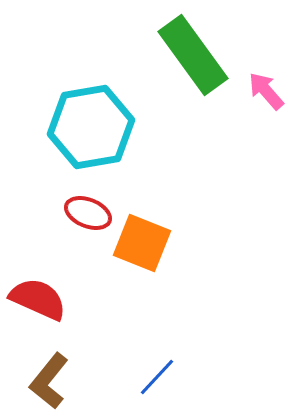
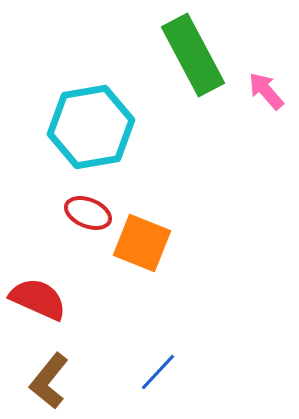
green rectangle: rotated 8 degrees clockwise
blue line: moved 1 px right, 5 px up
